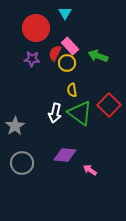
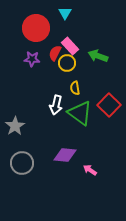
yellow semicircle: moved 3 px right, 2 px up
white arrow: moved 1 px right, 8 px up
